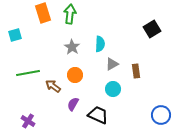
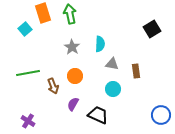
green arrow: rotated 18 degrees counterclockwise
cyan square: moved 10 px right, 6 px up; rotated 24 degrees counterclockwise
gray triangle: rotated 40 degrees clockwise
orange circle: moved 1 px down
brown arrow: rotated 147 degrees counterclockwise
